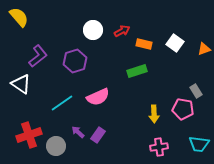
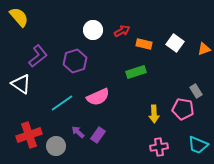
green rectangle: moved 1 px left, 1 px down
cyan trapezoid: moved 1 px left, 1 px down; rotated 15 degrees clockwise
